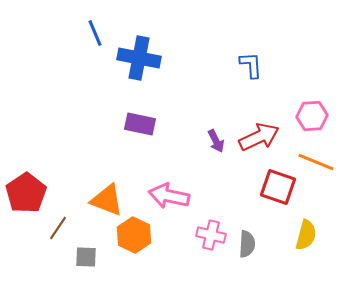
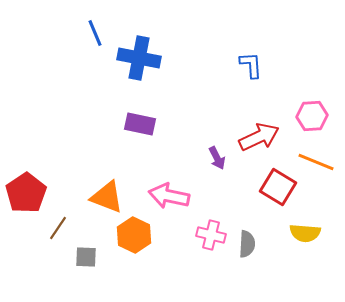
purple arrow: moved 1 px right, 17 px down
red square: rotated 12 degrees clockwise
orange triangle: moved 3 px up
yellow semicircle: moved 1 px left, 2 px up; rotated 80 degrees clockwise
